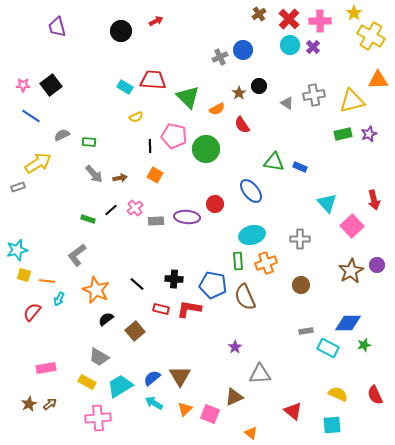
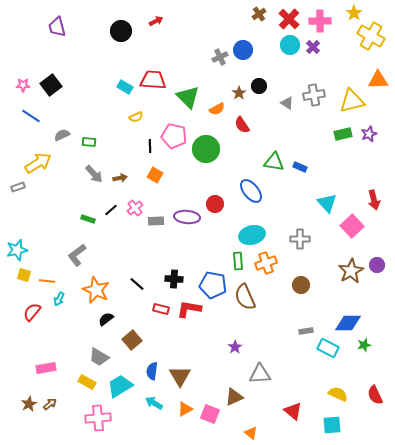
brown square at (135, 331): moved 3 px left, 9 px down
blue semicircle at (152, 378): moved 7 px up; rotated 42 degrees counterclockwise
orange triangle at (185, 409): rotated 14 degrees clockwise
